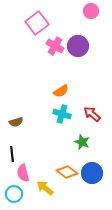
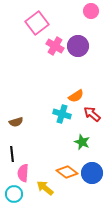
orange semicircle: moved 15 px right, 5 px down
pink semicircle: rotated 18 degrees clockwise
